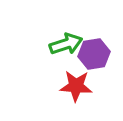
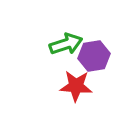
purple hexagon: moved 2 px down
